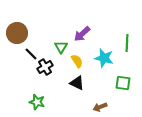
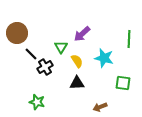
green line: moved 2 px right, 4 px up
black triangle: rotated 28 degrees counterclockwise
